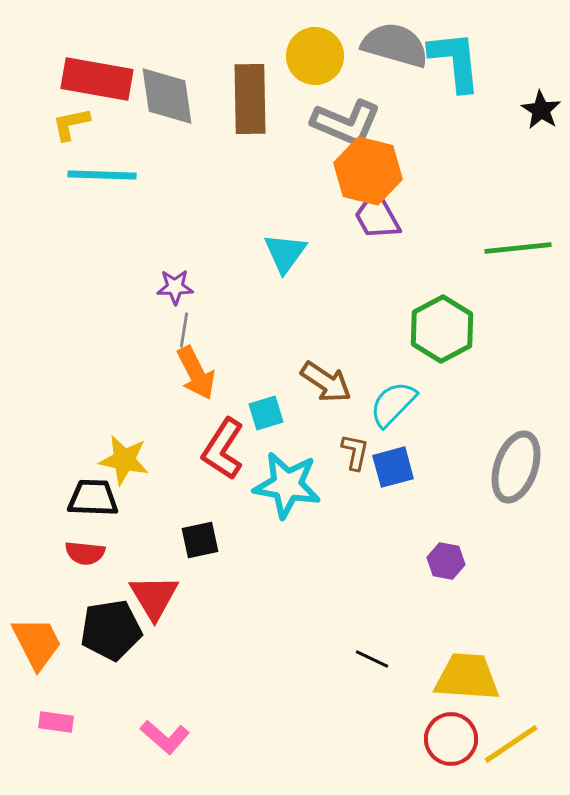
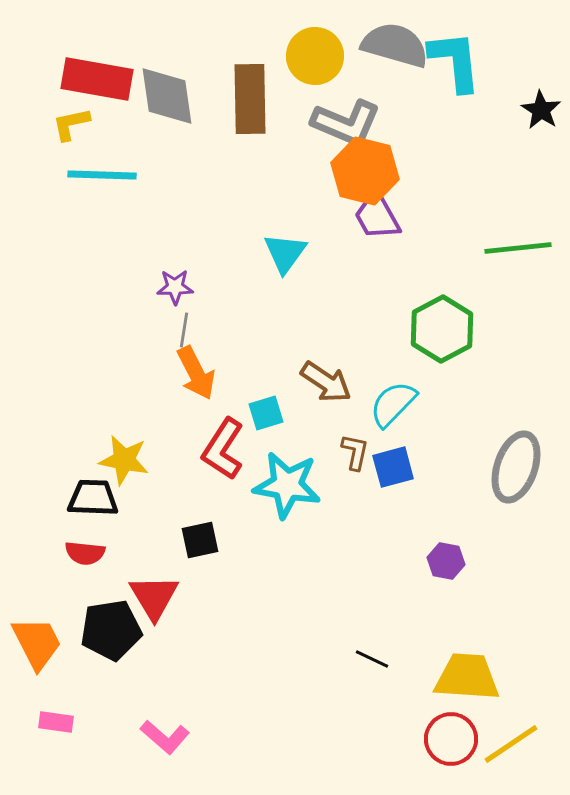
orange hexagon: moved 3 px left
